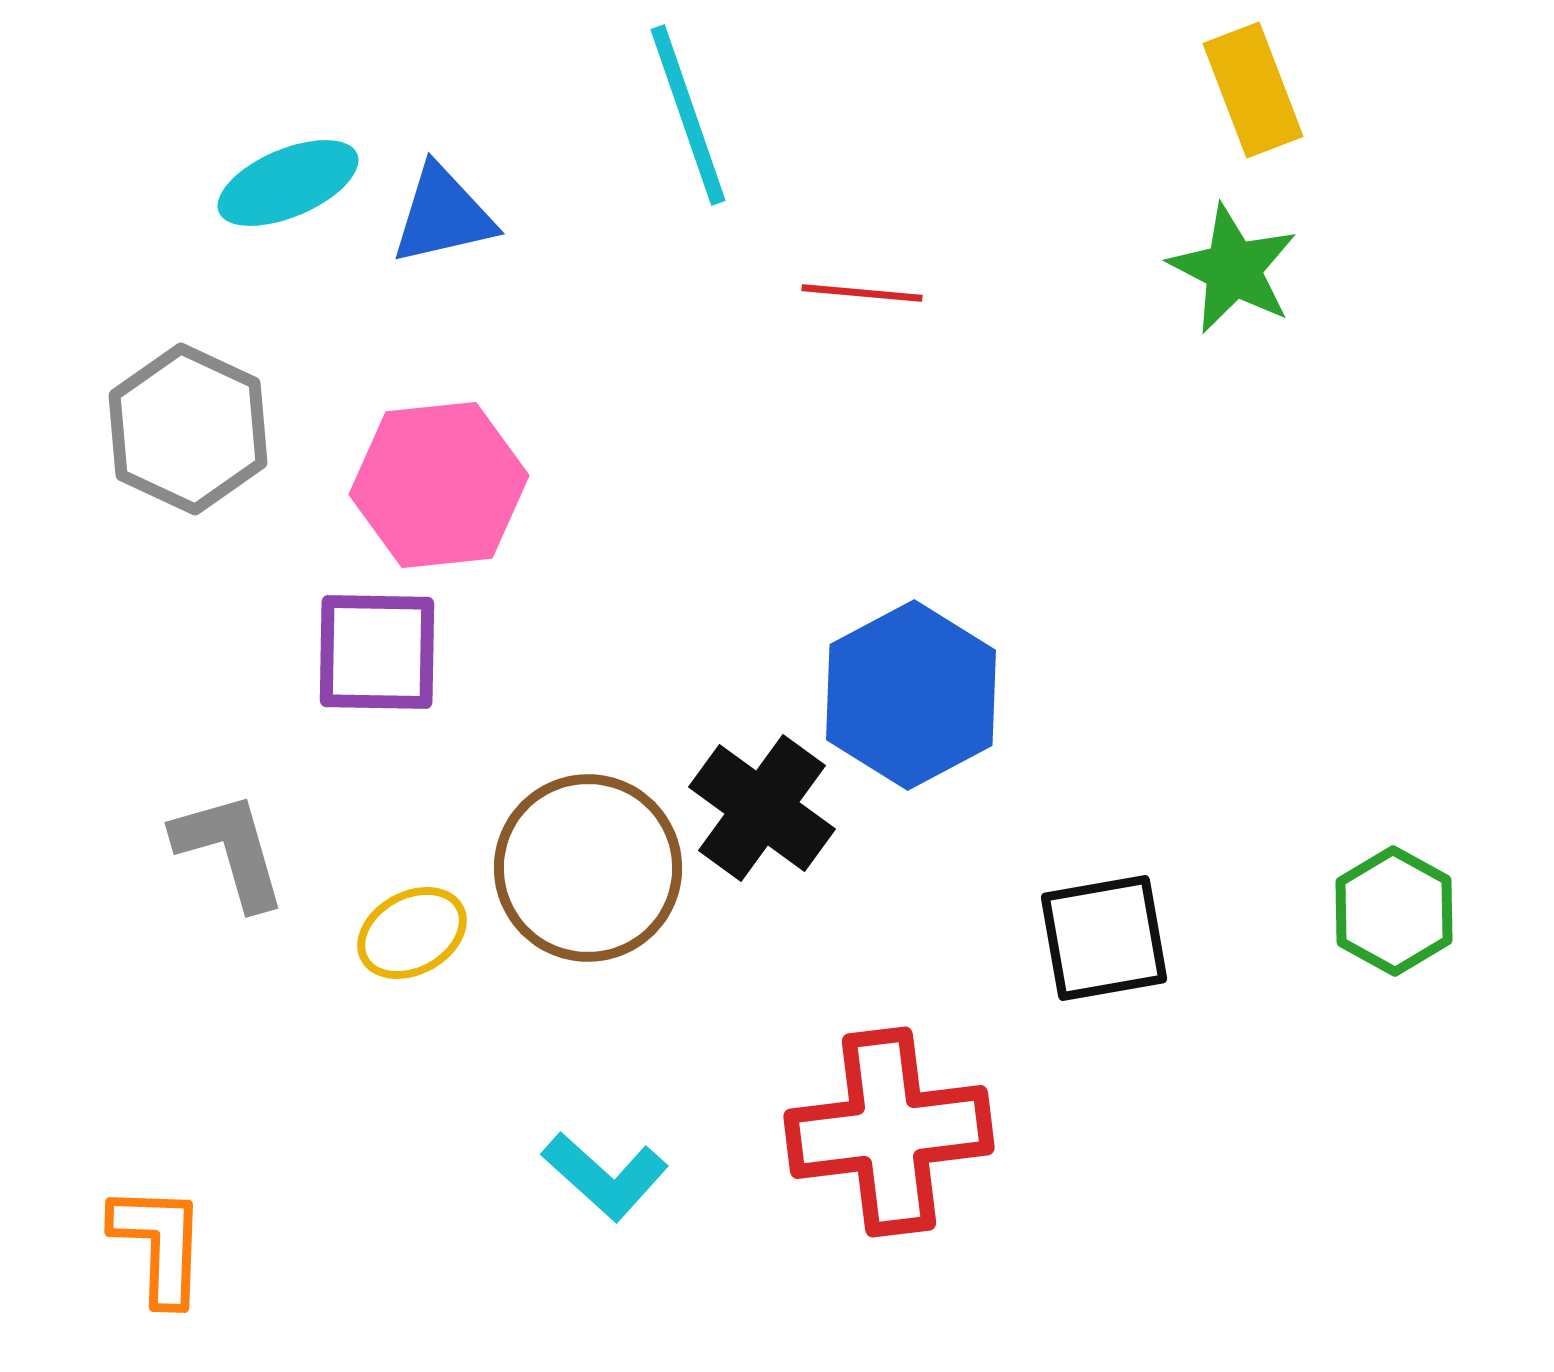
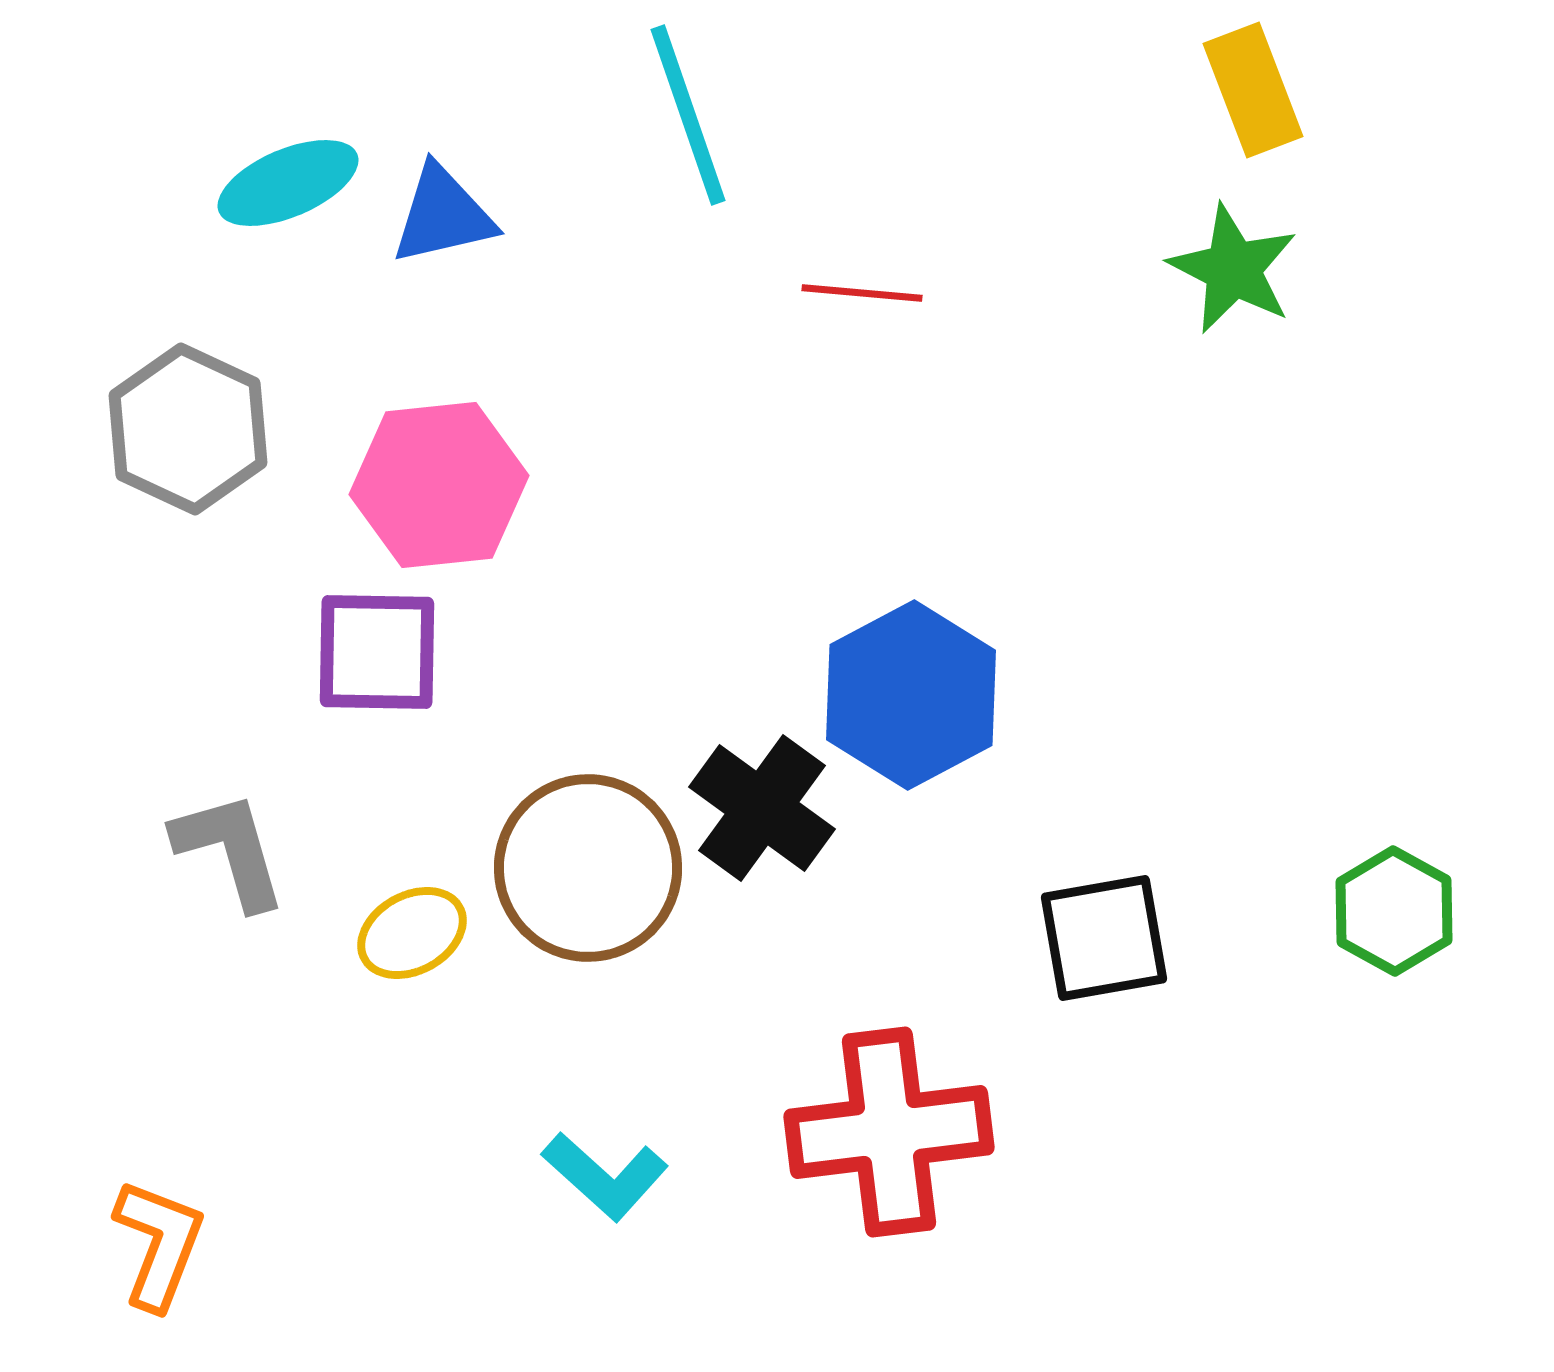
orange L-shape: rotated 19 degrees clockwise
